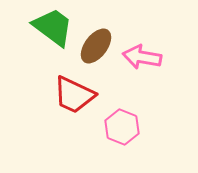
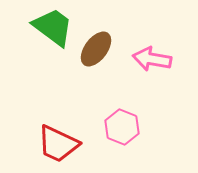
brown ellipse: moved 3 px down
pink arrow: moved 10 px right, 2 px down
red trapezoid: moved 16 px left, 49 px down
